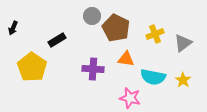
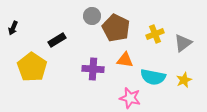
orange triangle: moved 1 px left, 1 px down
yellow star: moved 1 px right; rotated 14 degrees clockwise
